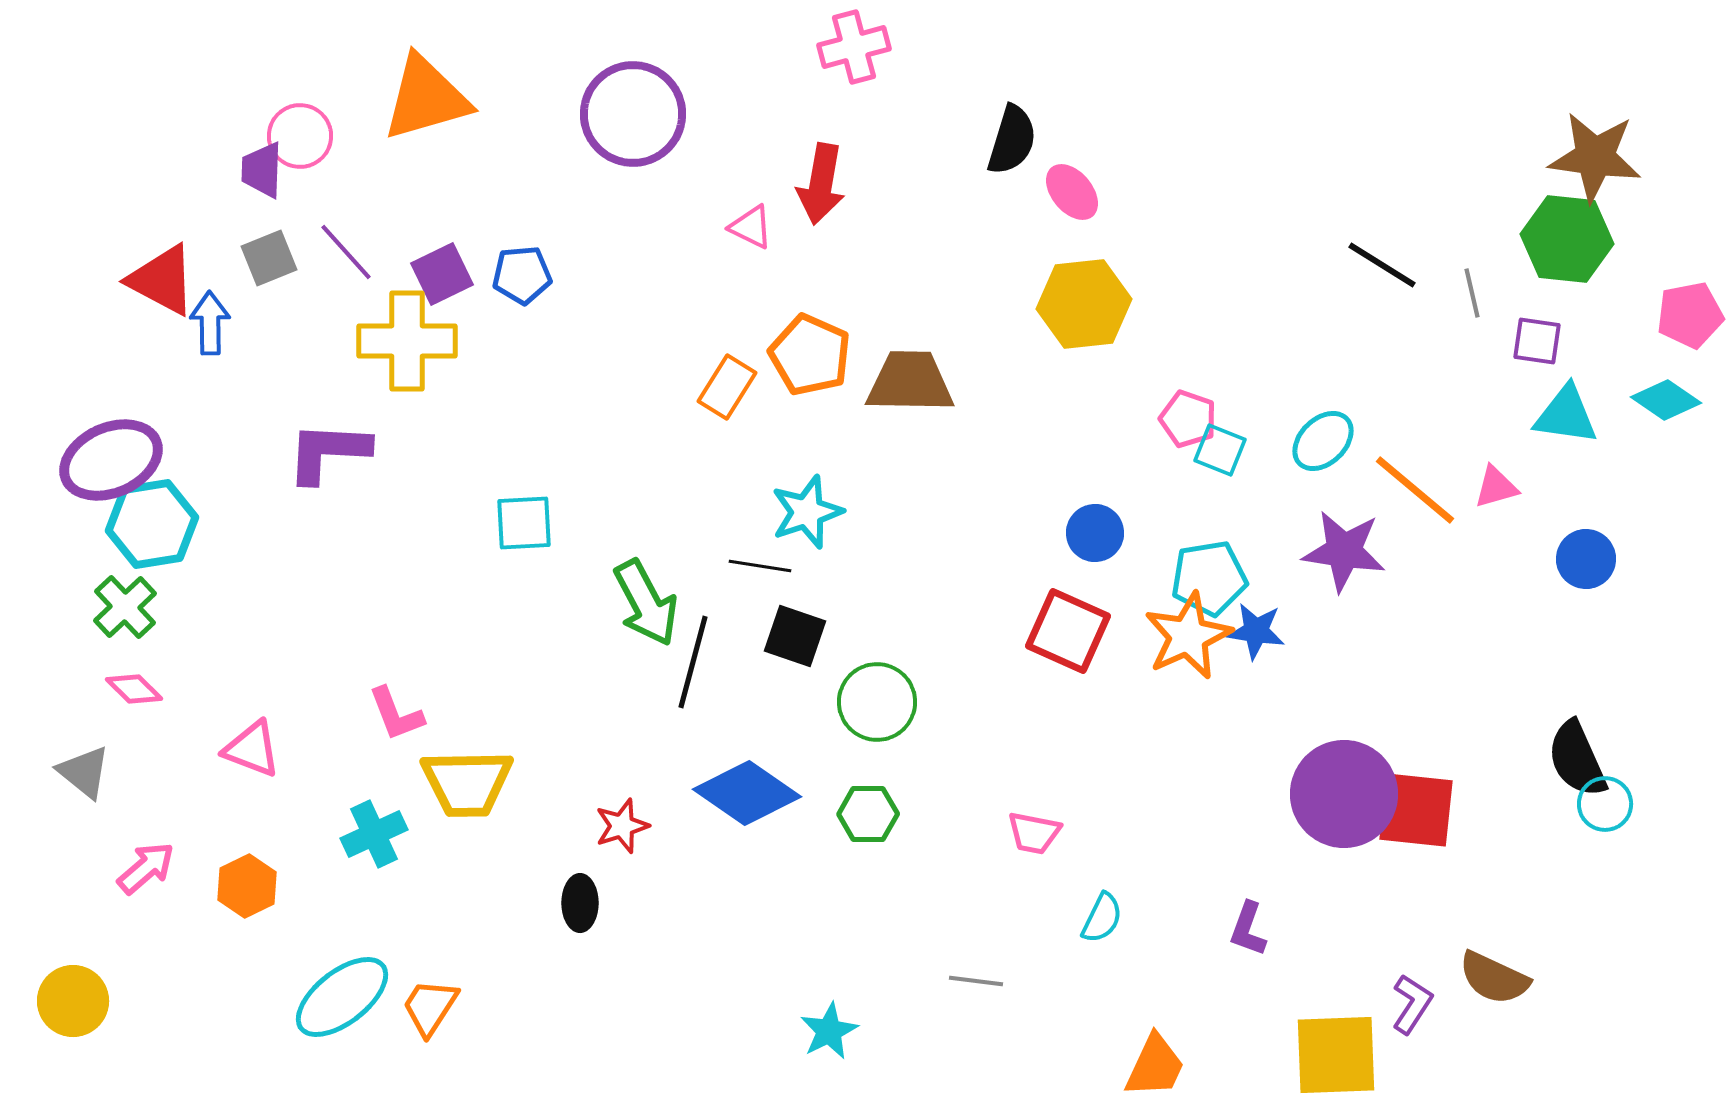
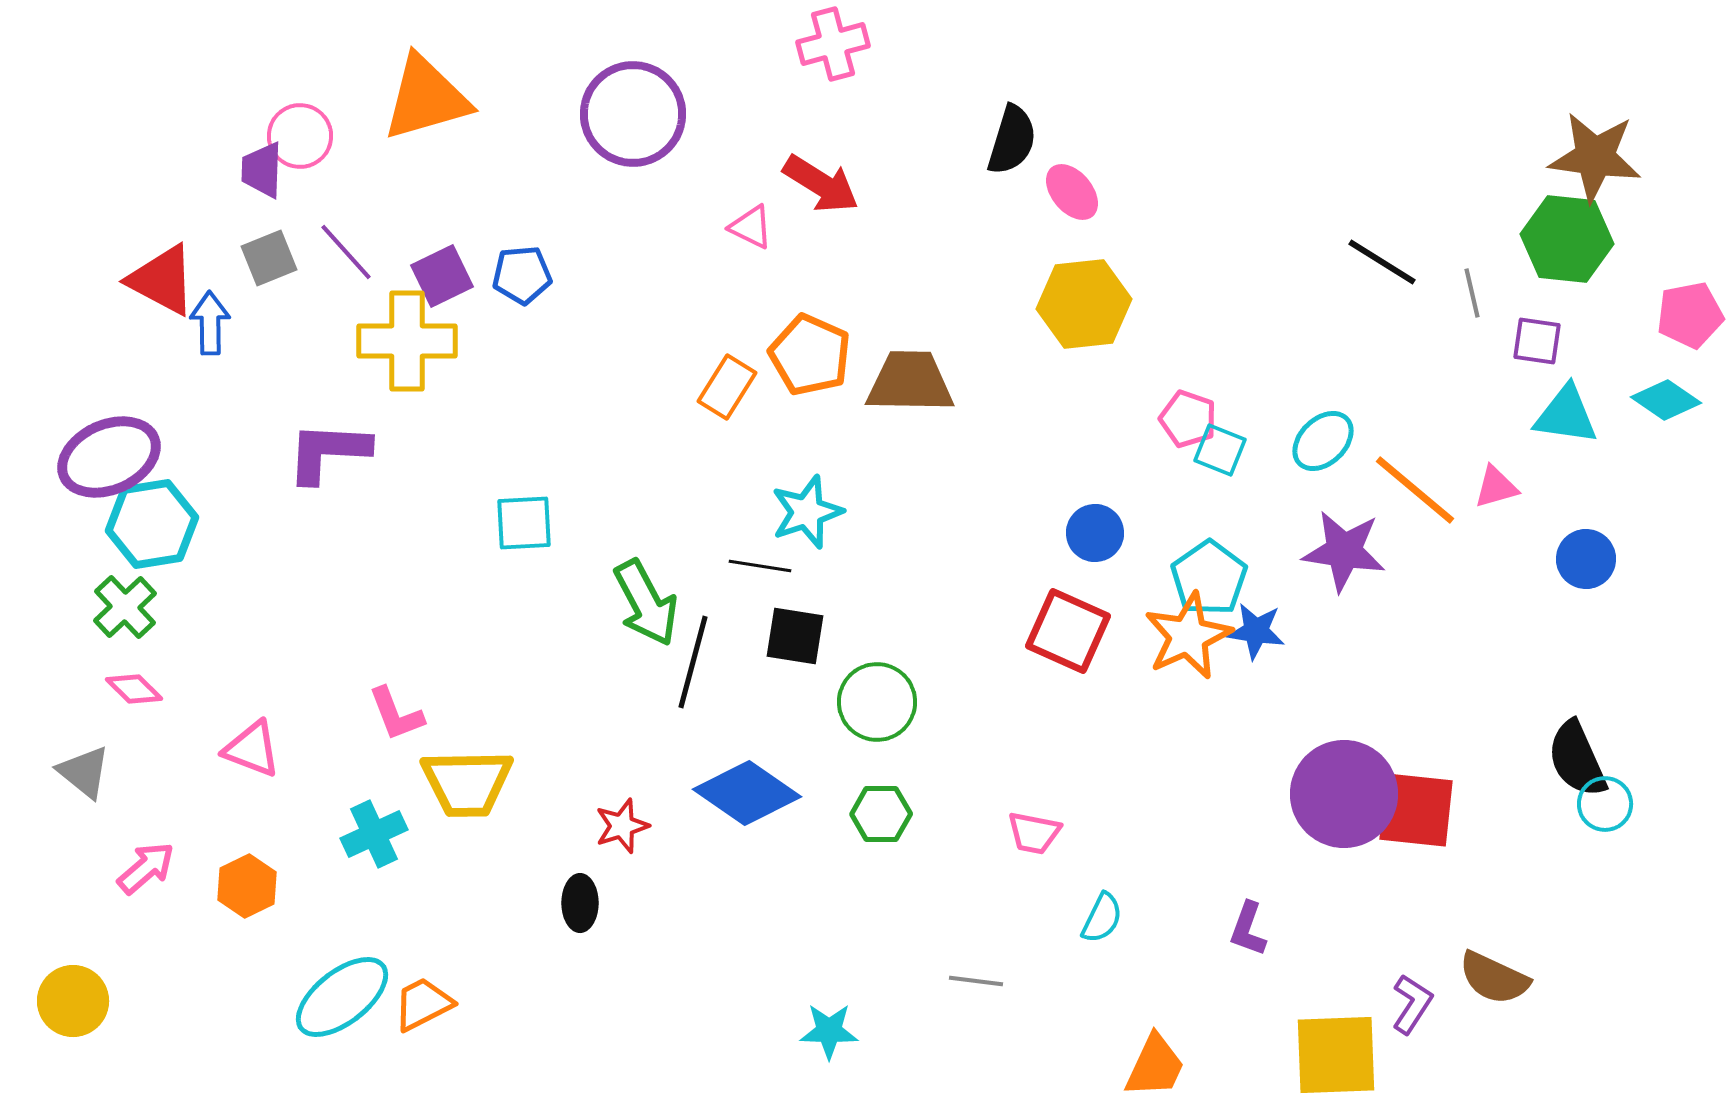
pink cross at (854, 47): moved 21 px left, 3 px up
red arrow at (821, 184): rotated 68 degrees counterclockwise
black line at (1382, 265): moved 3 px up
purple square at (442, 274): moved 2 px down
purple ellipse at (111, 460): moved 2 px left, 3 px up
cyan pentagon at (1209, 578): rotated 26 degrees counterclockwise
black square at (795, 636): rotated 10 degrees counterclockwise
green hexagon at (868, 814): moved 13 px right
orange trapezoid at (430, 1007): moved 7 px left, 3 px up; rotated 30 degrees clockwise
cyan star at (829, 1031): rotated 28 degrees clockwise
